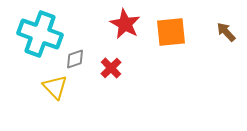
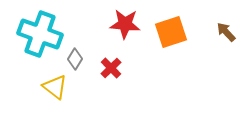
red star: rotated 24 degrees counterclockwise
orange square: rotated 12 degrees counterclockwise
gray diamond: rotated 40 degrees counterclockwise
yellow triangle: rotated 8 degrees counterclockwise
